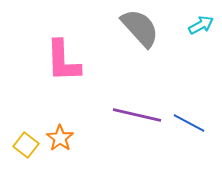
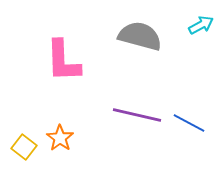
gray semicircle: moved 8 px down; rotated 33 degrees counterclockwise
yellow square: moved 2 px left, 2 px down
